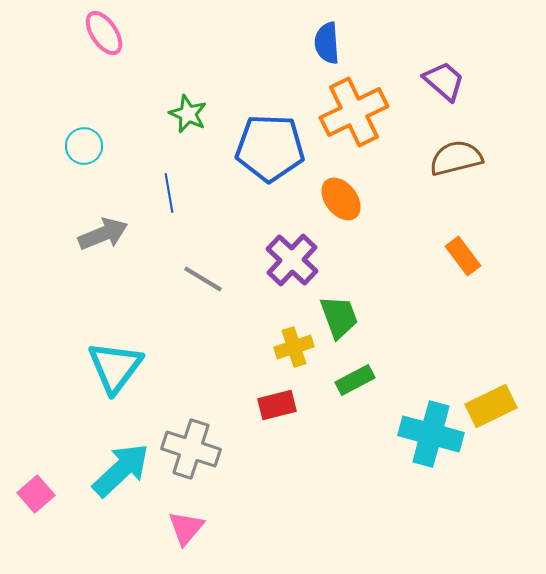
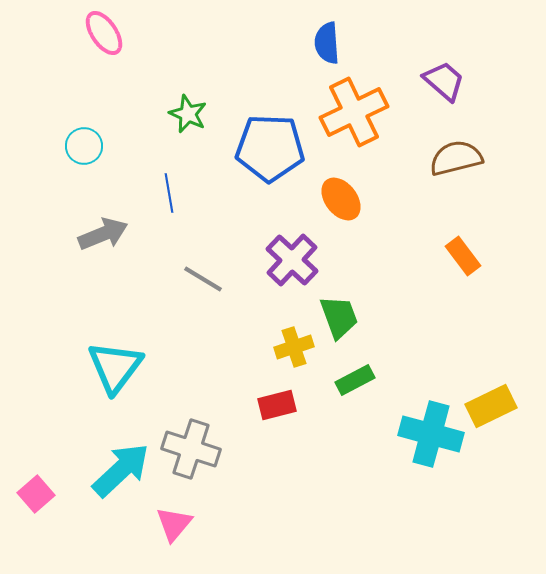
pink triangle: moved 12 px left, 4 px up
